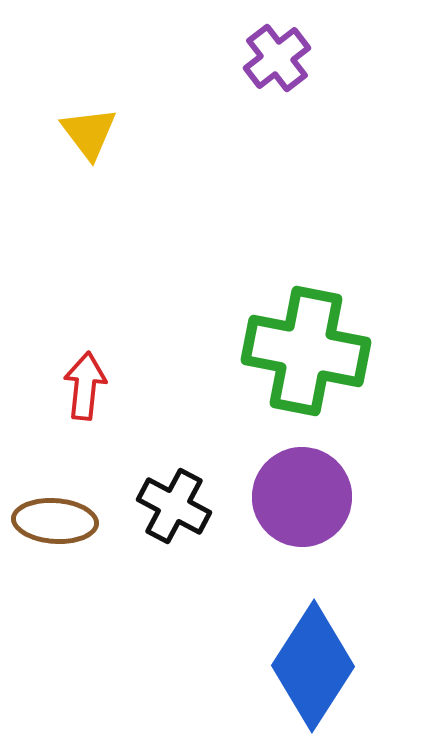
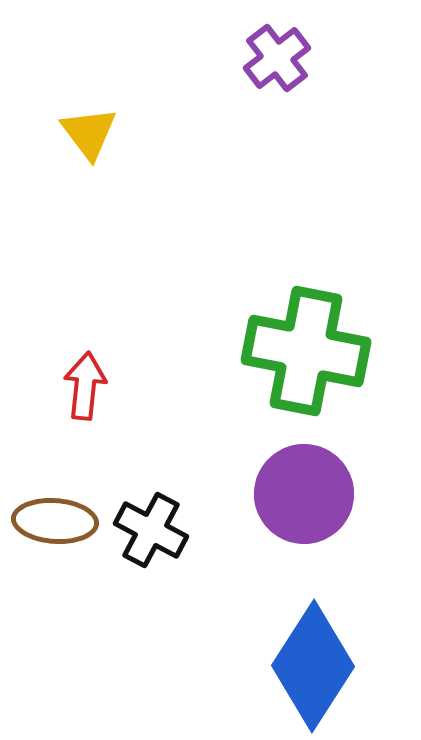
purple circle: moved 2 px right, 3 px up
black cross: moved 23 px left, 24 px down
